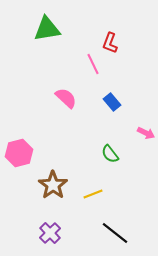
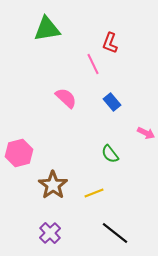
yellow line: moved 1 px right, 1 px up
